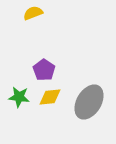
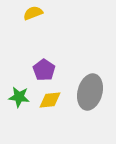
yellow diamond: moved 3 px down
gray ellipse: moved 1 px right, 10 px up; rotated 16 degrees counterclockwise
